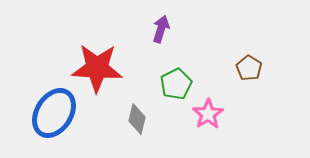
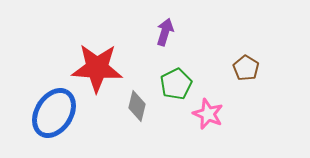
purple arrow: moved 4 px right, 3 px down
brown pentagon: moved 3 px left
pink star: rotated 16 degrees counterclockwise
gray diamond: moved 13 px up
